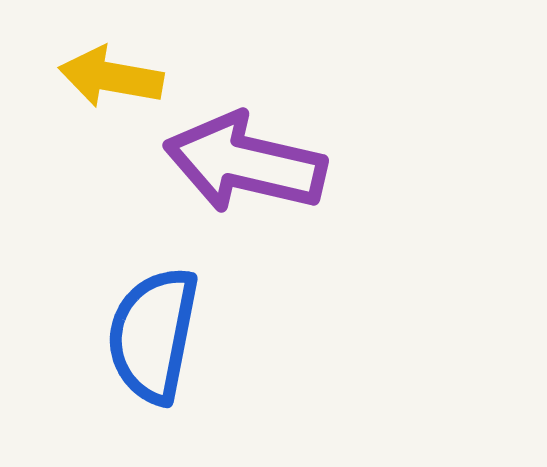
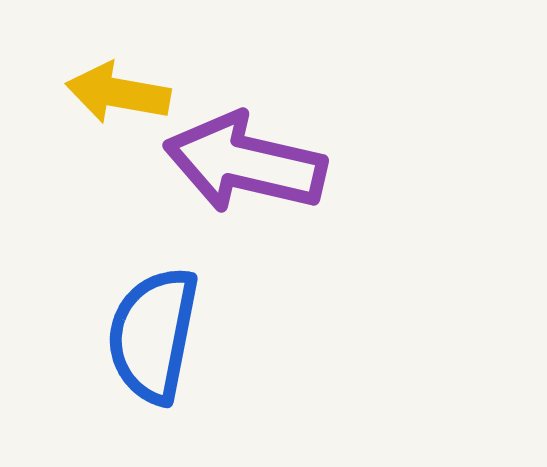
yellow arrow: moved 7 px right, 16 px down
